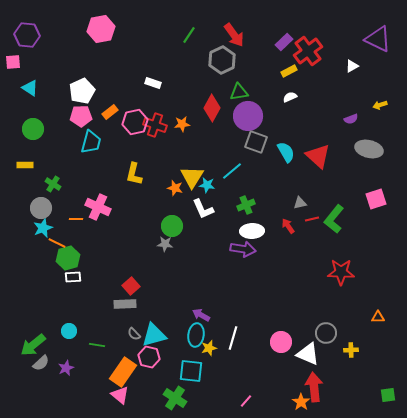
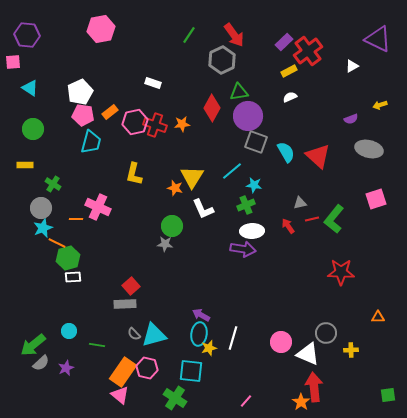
white pentagon at (82, 91): moved 2 px left, 1 px down
pink pentagon at (81, 116): moved 2 px right, 1 px up; rotated 10 degrees clockwise
cyan star at (207, 185): moved 47 px right
cyan ellipse at (196, 335): moved 3 px right, 1 px up
pink hexagon at (149, 357): moved 2 px left, 11 px down
